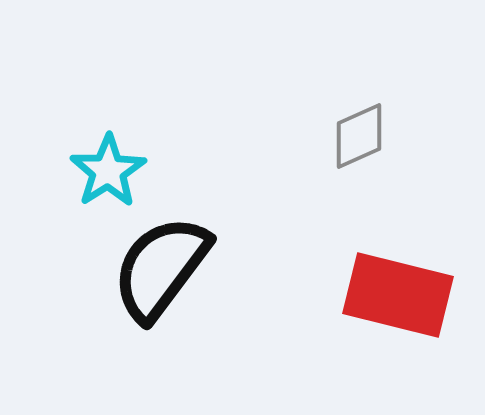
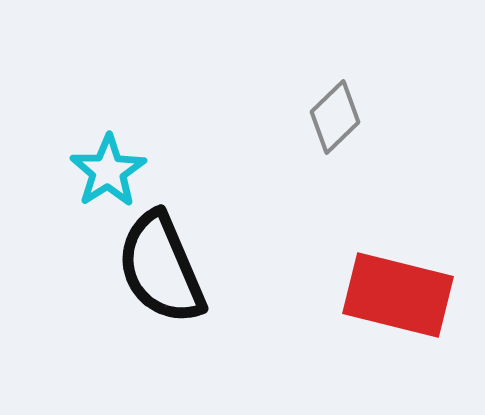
gray diamond: moved 24 px left, 19 px up; rotated 20 degrees counterclockwise
black semicircle: rotated 60 degrees counterclockwise
